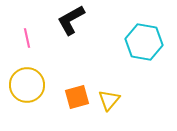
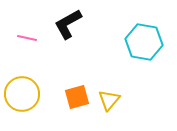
black L-shape: moved 3 px left, 4 px down
pink line: rotated 66 degrees counterclockwise
yellow circle: moved 5 px left, 9 px down
